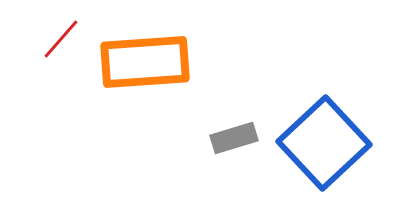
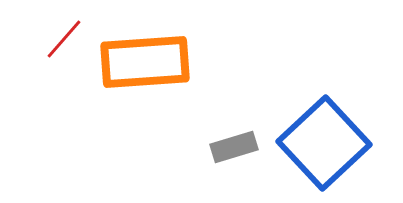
red line: moved 3 px right
gray rectangle: moved 9 px down
